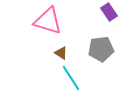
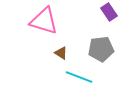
pink triangle: moved 4 px left
cyan line: moved 8 px right, 1 px up; rotated 36 degrees counterclockwise
